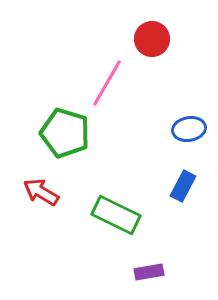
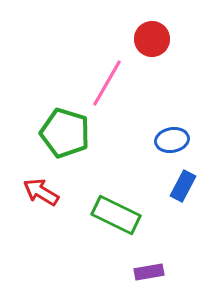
blue ellipse: moved 17 px left, 11 px down
